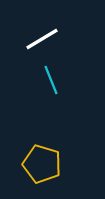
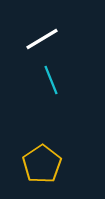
yellow pentagon: rotated 21 degrees clockwise
